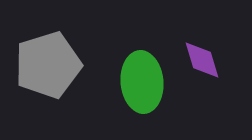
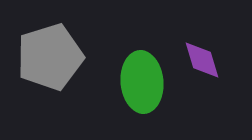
gray pentagon: moved 2 px right, 8 px up
